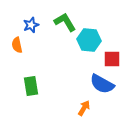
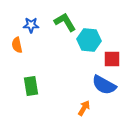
blue star: rotated 21 degrees clockwise
blue semicircle: moved 2 px right, 1 px down
